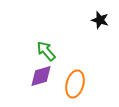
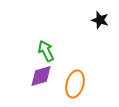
green arrow: rotated 15 degrees clockwise
